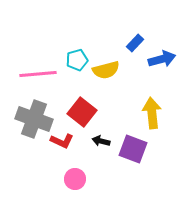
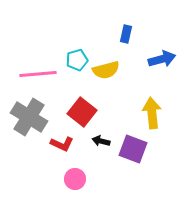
blue rectangle: moved 9 px left, 9 px up; rotated 30 degrees counterclockwise
gray cross: moved 5 px left, 2 px up; rotated 12 degrees clockwise
red L-shape: moved 3 px down
